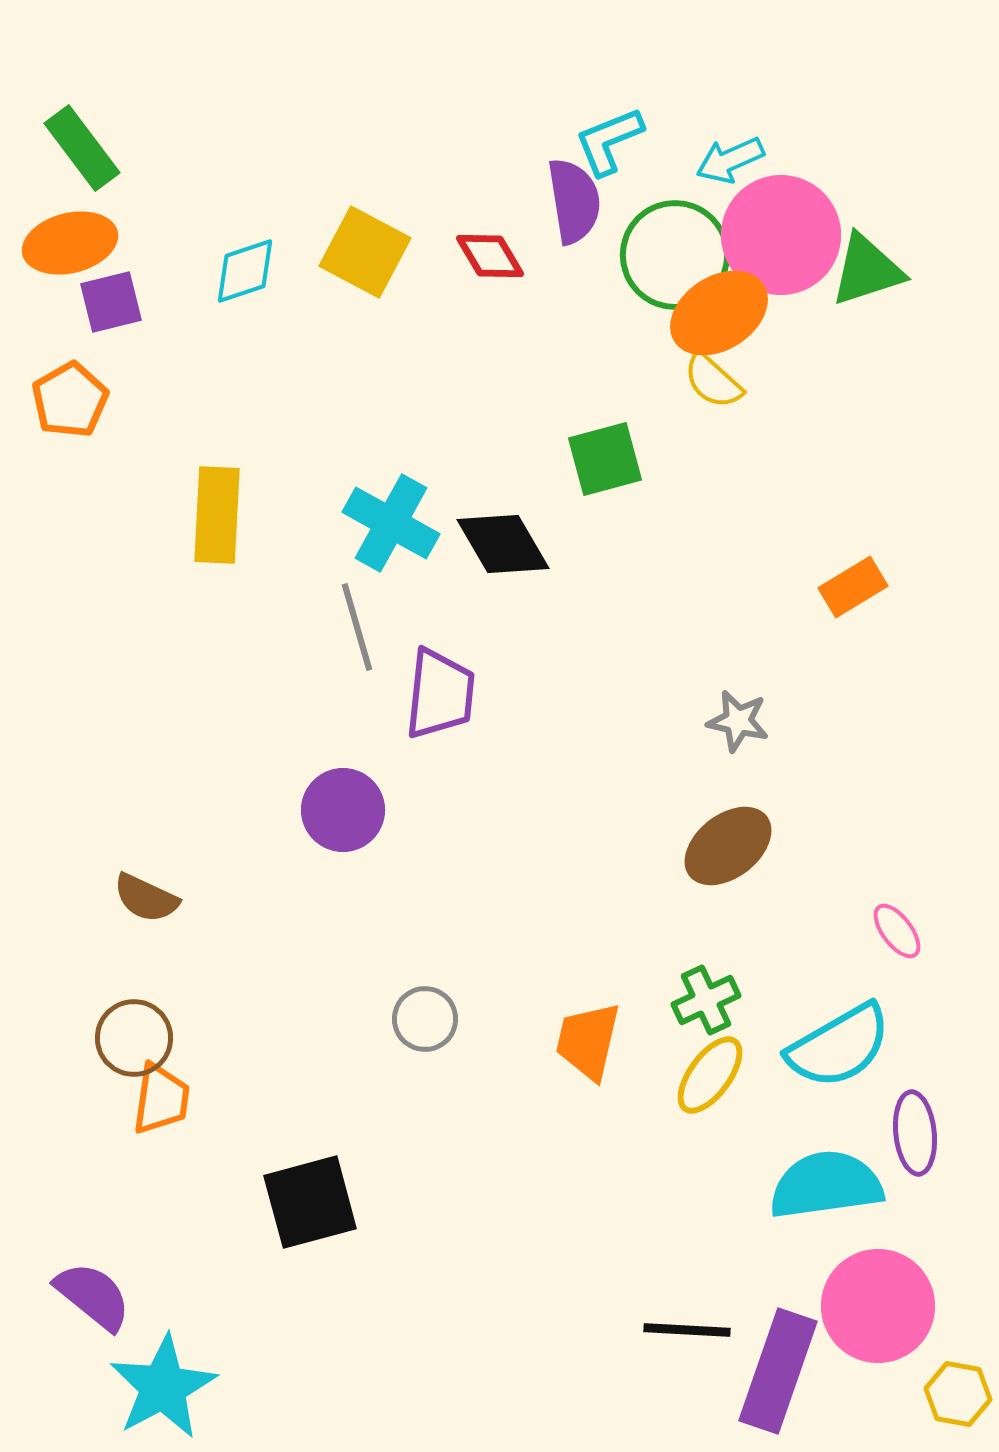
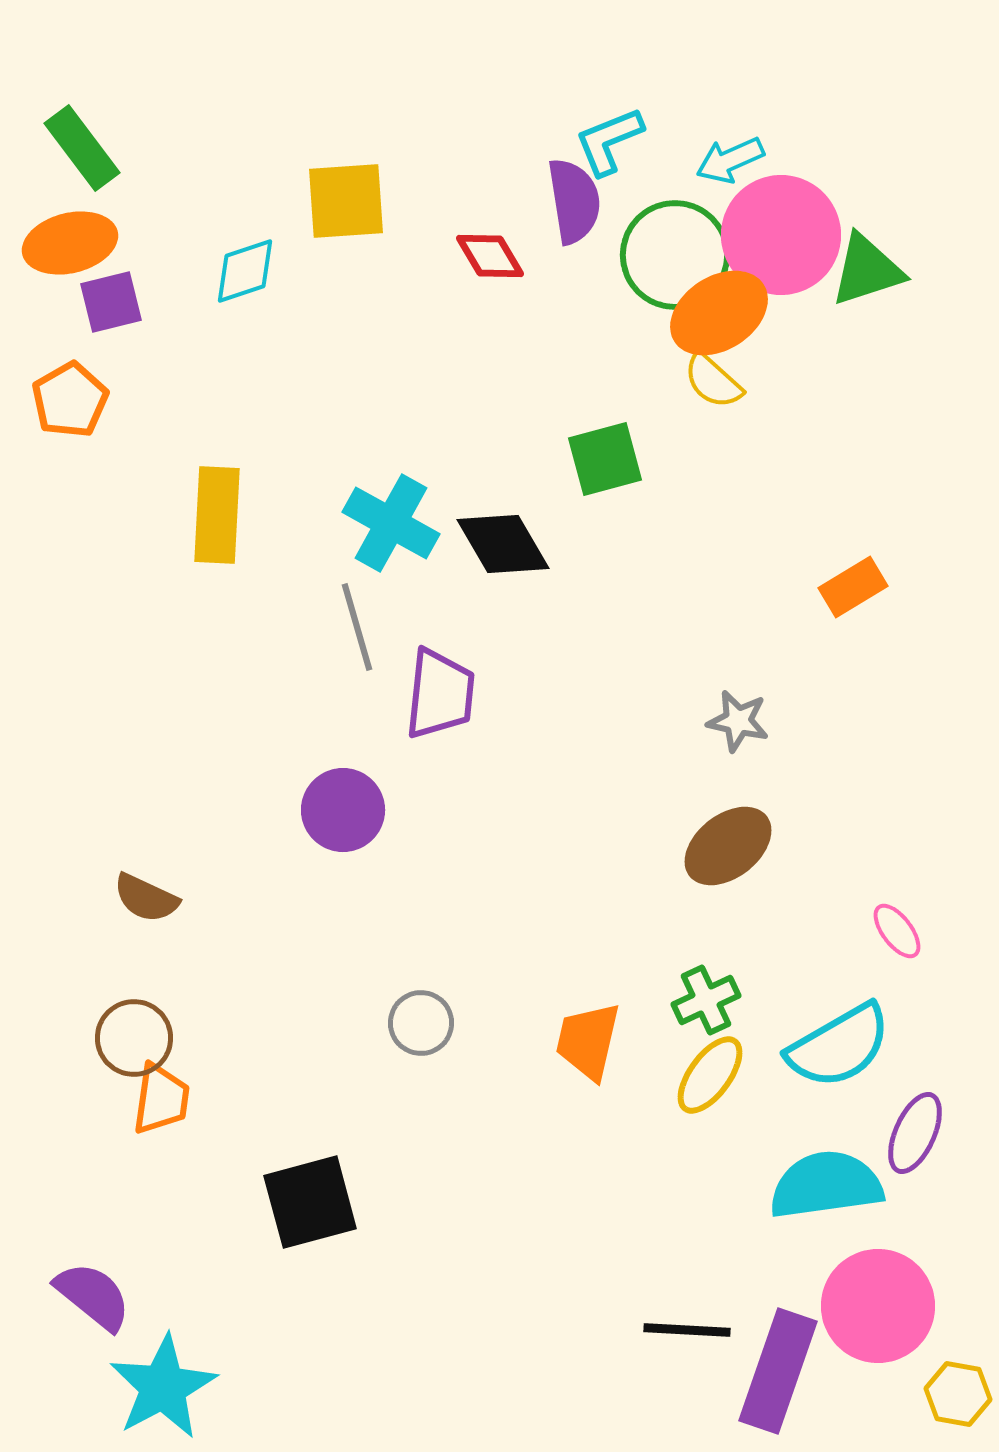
yellow square at (365, 252): moved 19 px left, 51 px up; rotated 32 degrees counterclockwise
gray circle at (425, 1019): moved 4 px left, 4 px down
purple ellipse at (915, 1133): rotated 30 degrees clockwise
